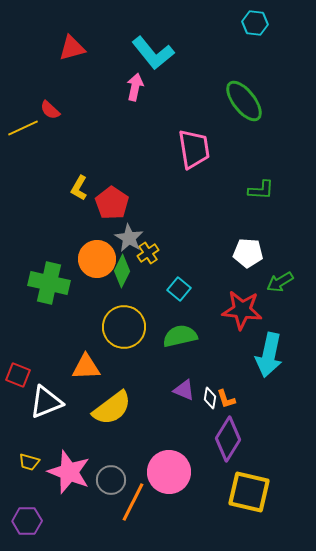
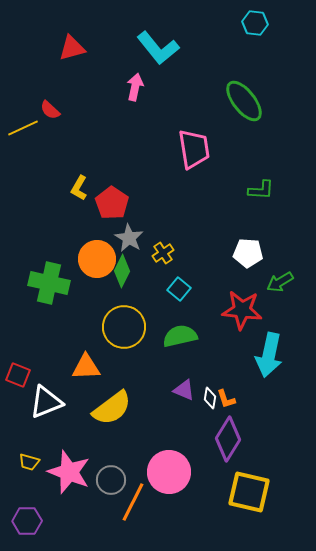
cyan L-shape: moved 5 px right, 5 px up
yellow cross: moved 15 px right
